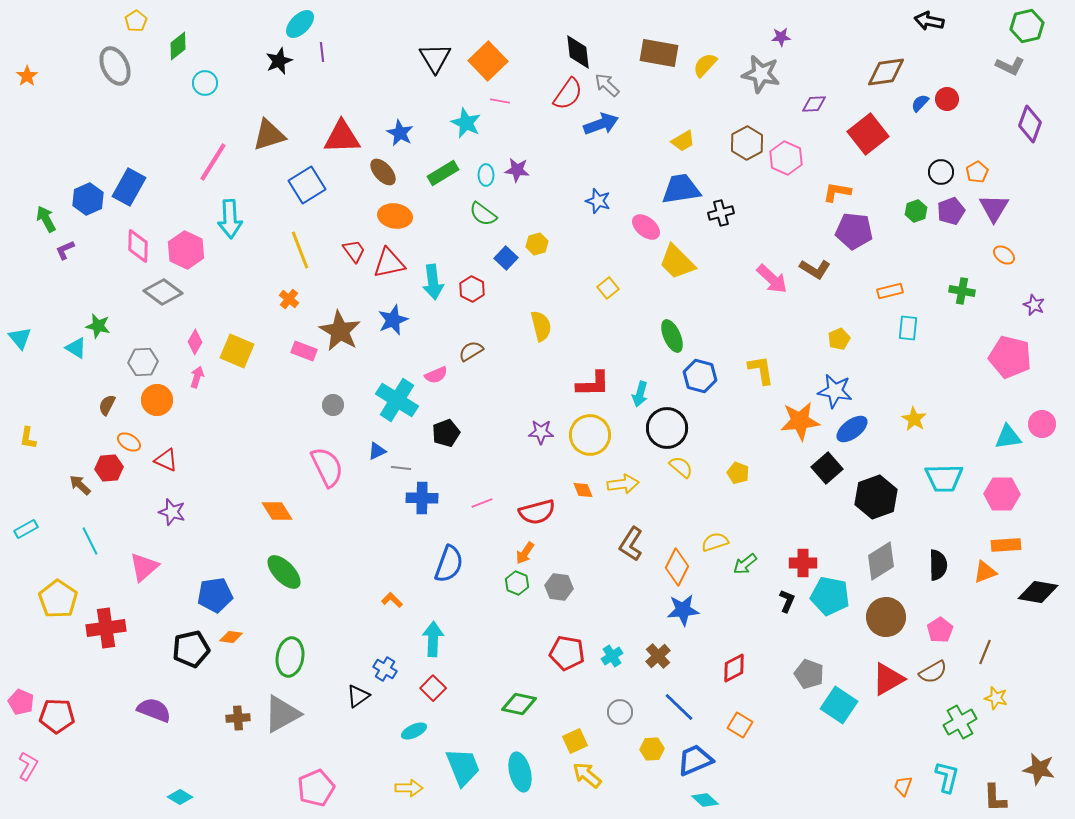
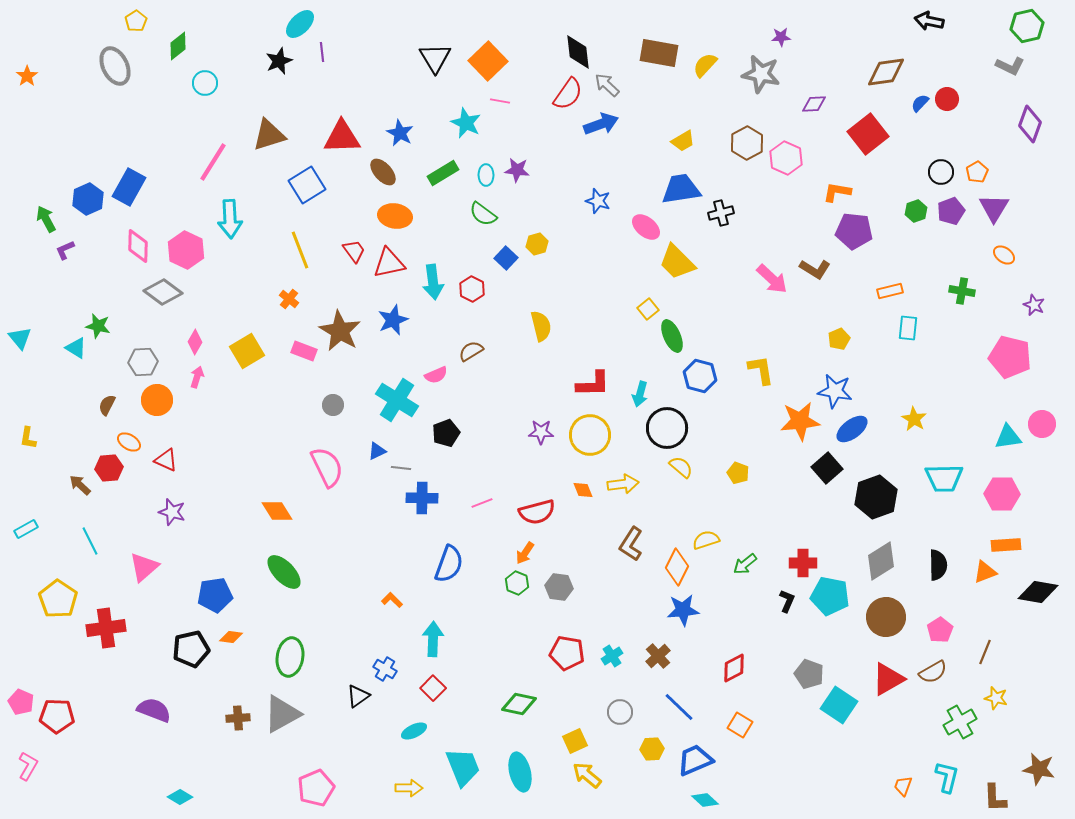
yellow square at (608, 288): moved 40 px right, 21 px down
yellow square at (237, 351): moved 10 px right; rotated 36 degrees clockwise
yellow semicircle at (715, 542): moved 9 px left, 2 px up
